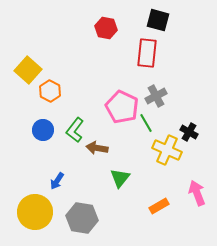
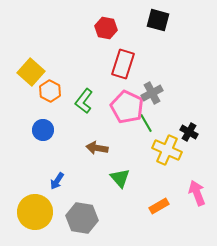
red rectangle: moved 24 px left, 11 px down; rotated 12 degrees clockwise
yellow square: moved 3 px right, 2 px down
gray cross: moved 4 px left, 3 px up
pink pentagon: moved 5 px right
green L-shape: moved 9 px right, 29 px up
green triangle: rotated 20 degrees counterclockwise
